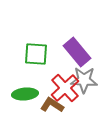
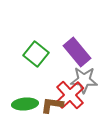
green square: rotated 35 degrees clockwise
red cross: moved 5 px right, 7 px down
green ellipse: moved 10 px down
brown L-shape: rotated 25 degrees counterclockwise
